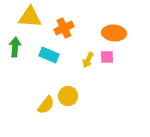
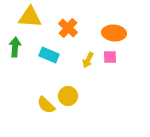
orange cross: moved 4 px right; rotated 24 degrees counterclockwise
pink square: moved 3 px right
yellow semicircle: rotated 96 degrees clockwise
